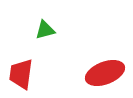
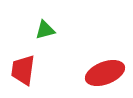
red trapezoid: moved 2 px right, 4 px up
